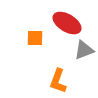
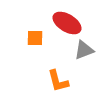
orange L-shape: rotated 35 degrees counterclockwise
